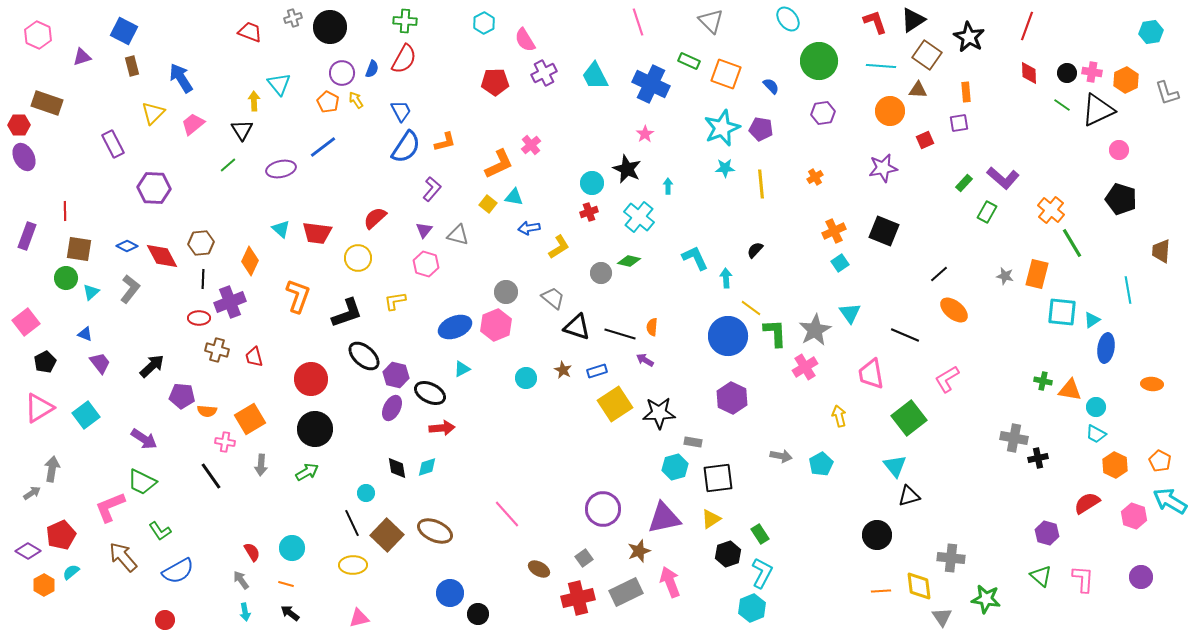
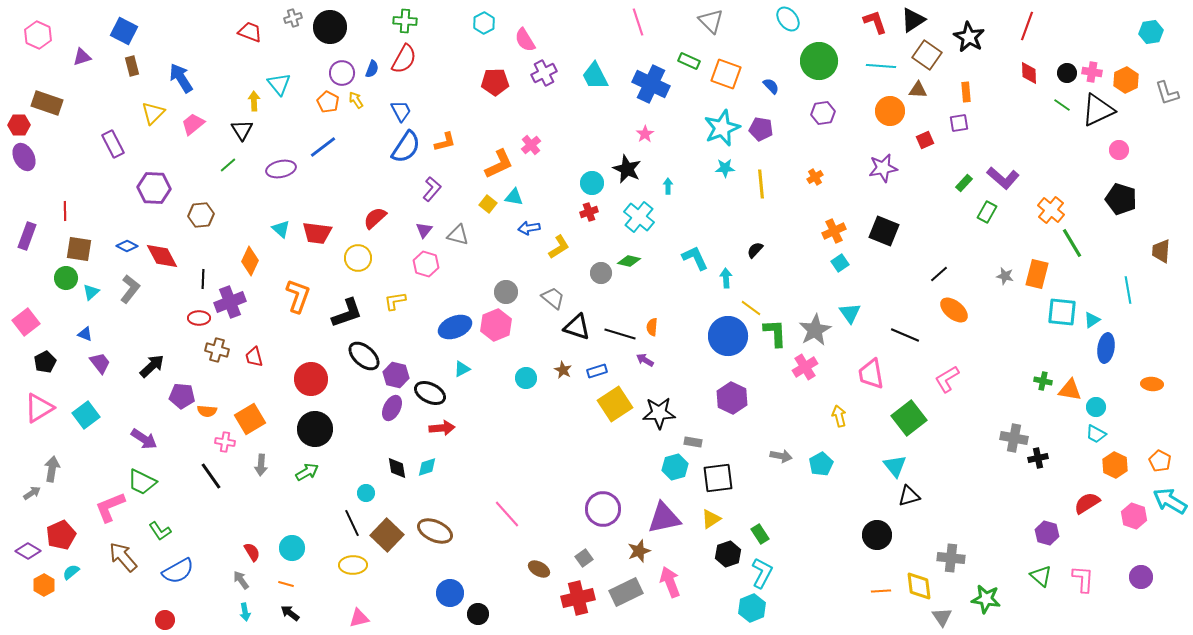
brown hexagon at (201, 243): moved 28 px up
